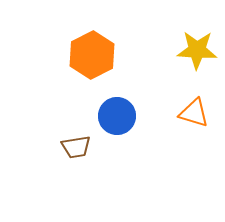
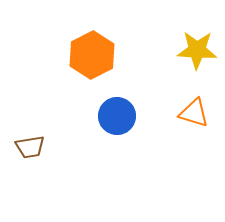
brown trapezoid: moved 46 px left
